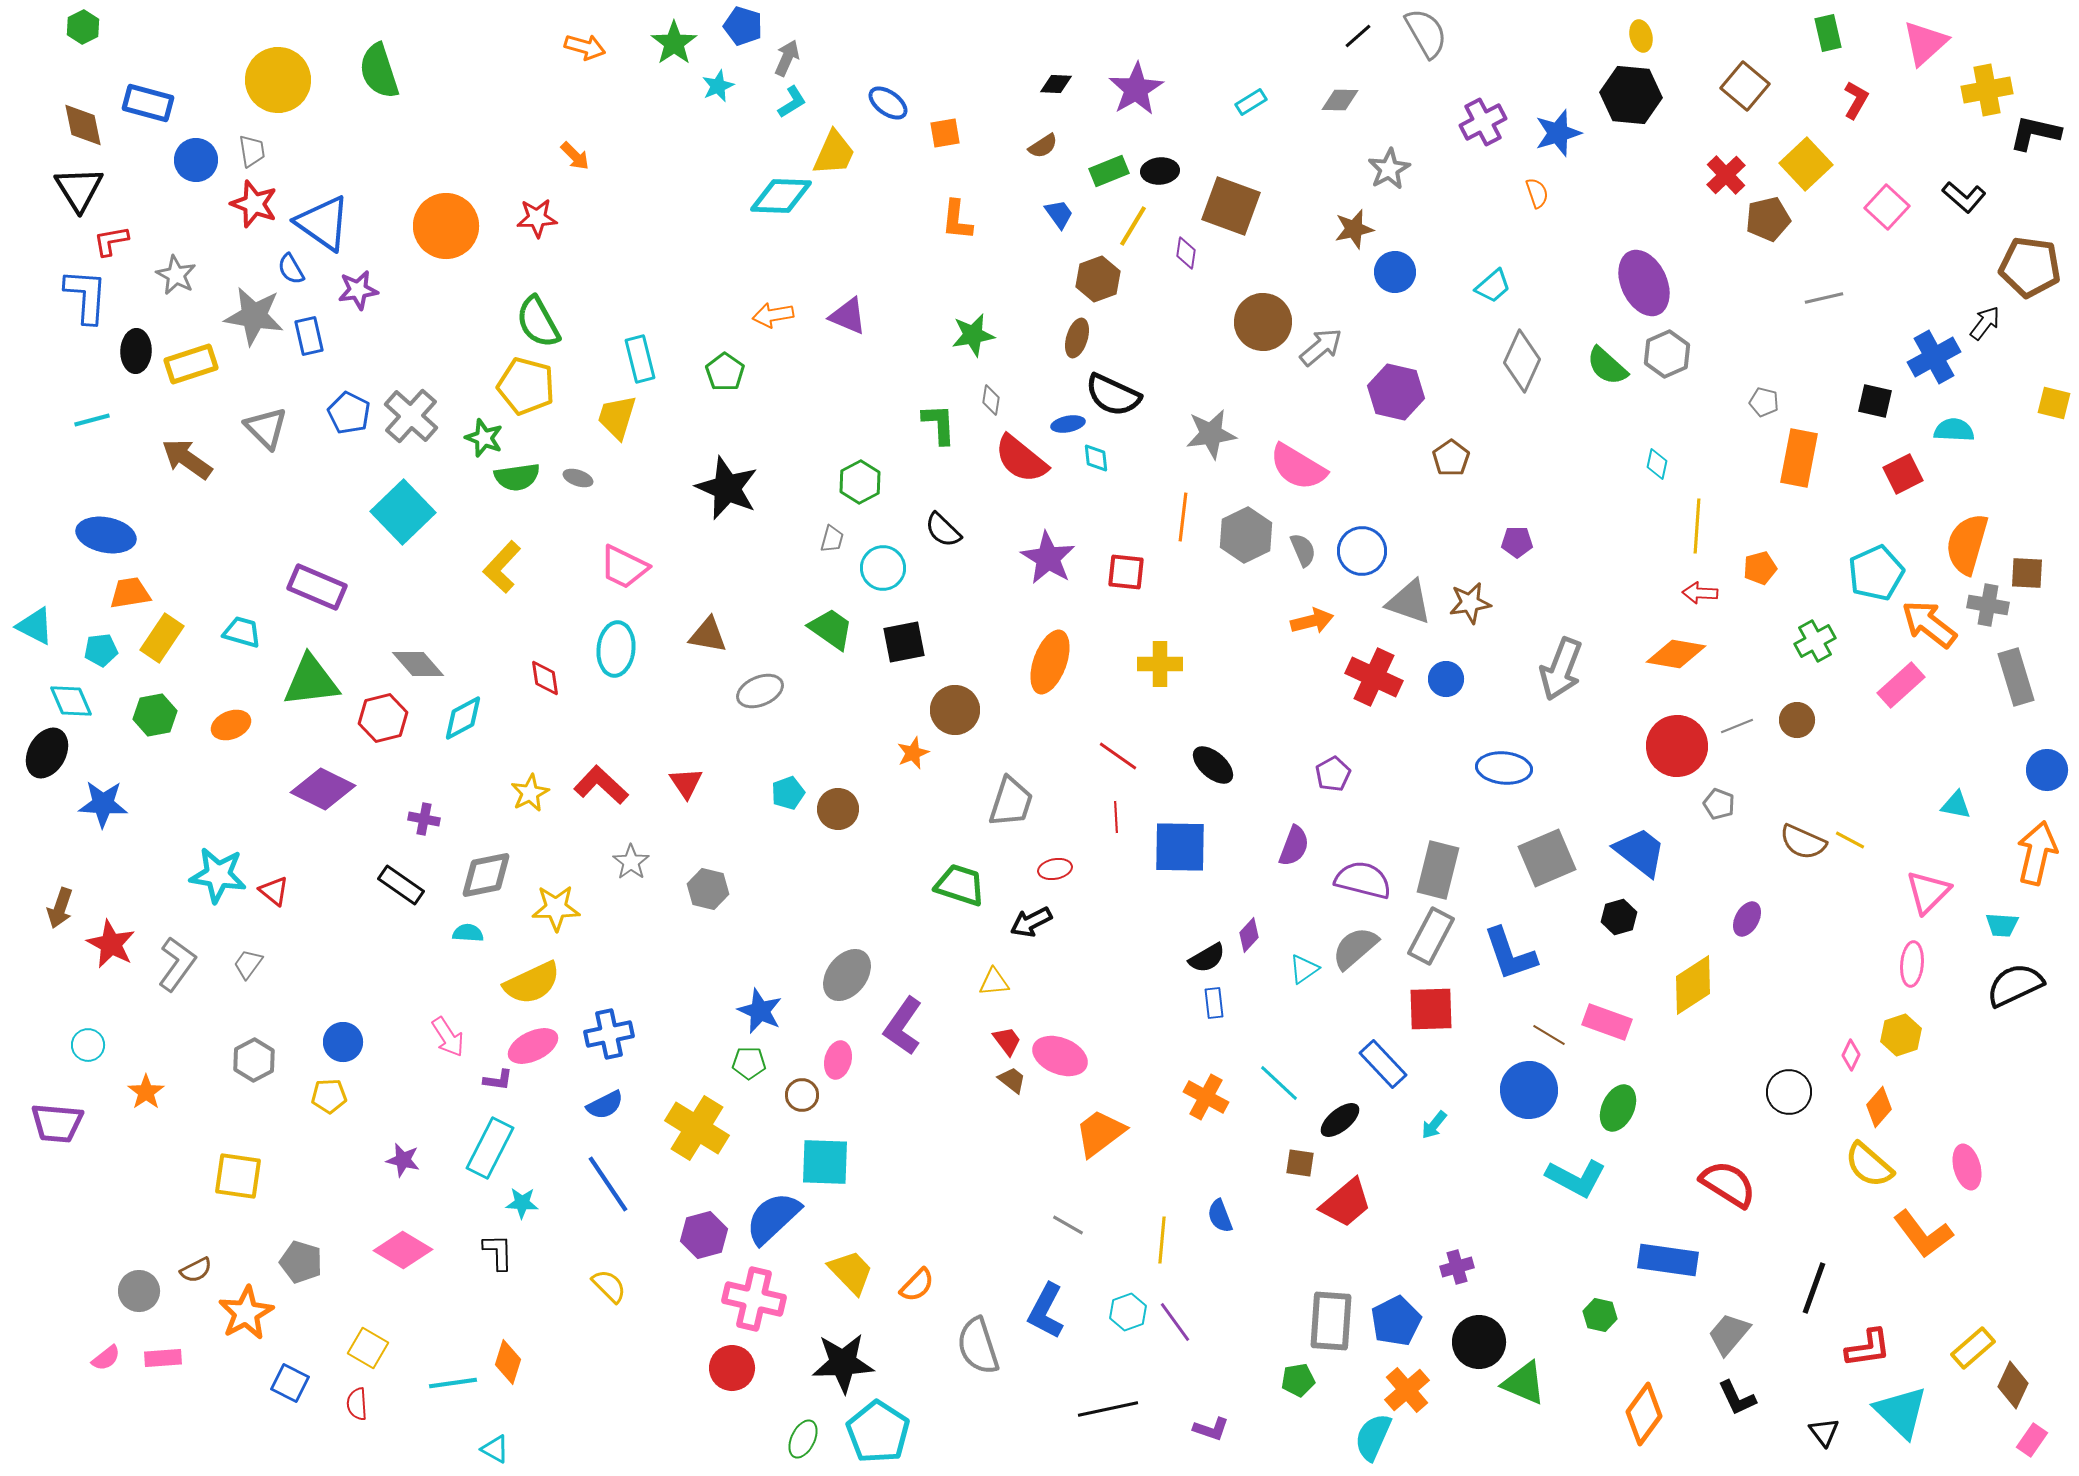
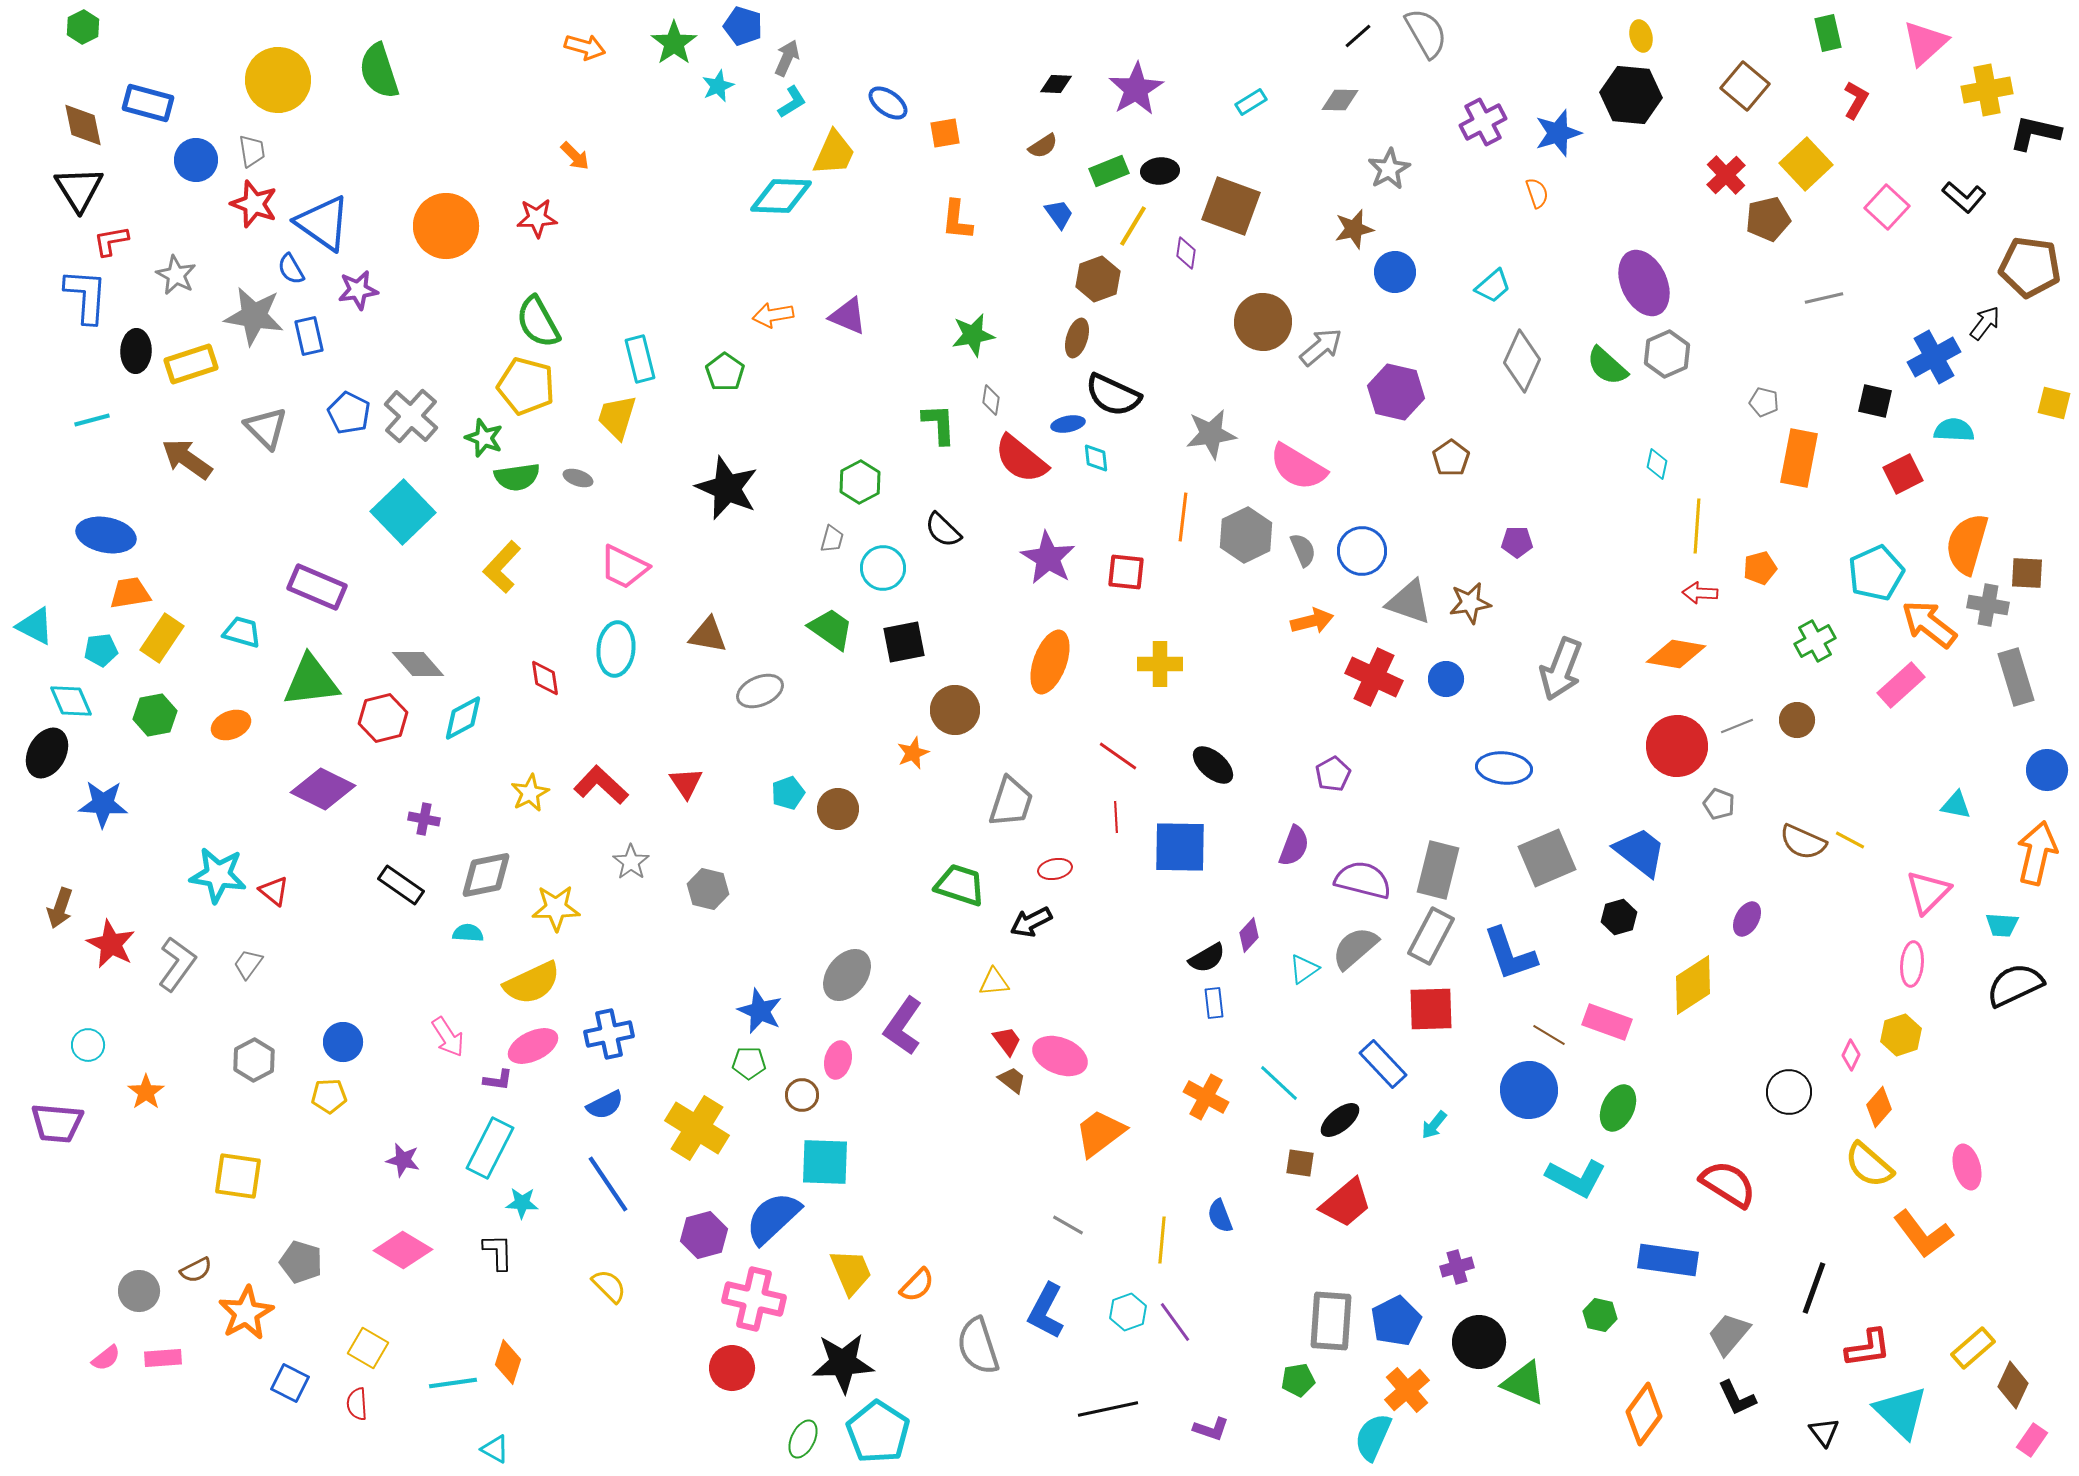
yellow trapezoid at (851, 1272): rotated 21 degrees clockwise
